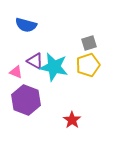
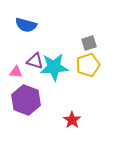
purple triangle: rotated 12 degrees counterclockwise
cyan star: rotated 16 degrees counterclockwise
pink triangle: rotated 16 degrees counterclockwise
